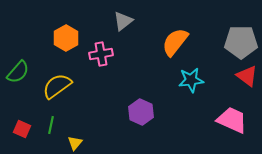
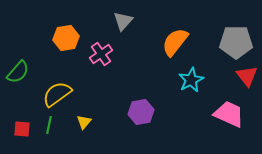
gray triangle: rotated 10 degrees counterclockwise
orange hexagon: rotated 20 degrees clockwise
gray pentagon: moved 5 px left
pink cross: rotated 25 degrees counterclockwise
red triangle: rotated 15 degrees clockwise
cyan star: rotated 20 degrees counterclockwise
yellow semicircle: moved 8 px down
purple hexagon: rotated 25 degrees clockwise
pink trapezoid: moved 3 px left, 6 px up
green line: moved 2 px left
red square: rotated 18 degrees counterclockwise
yellow triangle: moved 9 px right, 21 px up
